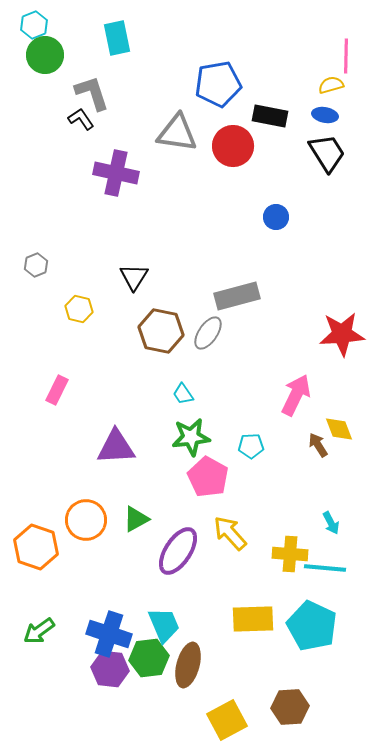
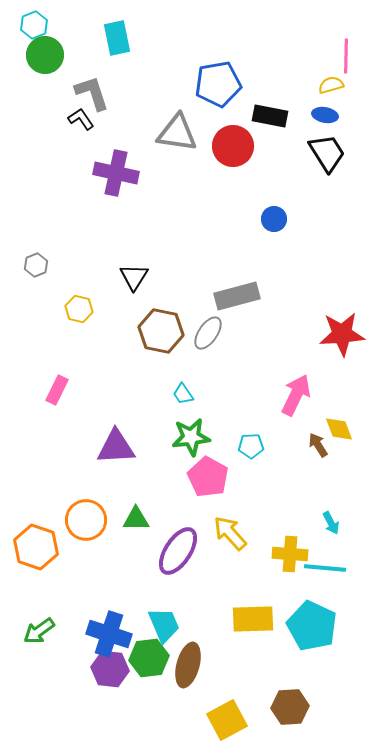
blue circle at (276, 217): moved 2 px left, 2 px down
green triangle at (136, 519): rotated 28 degrees clockwise
